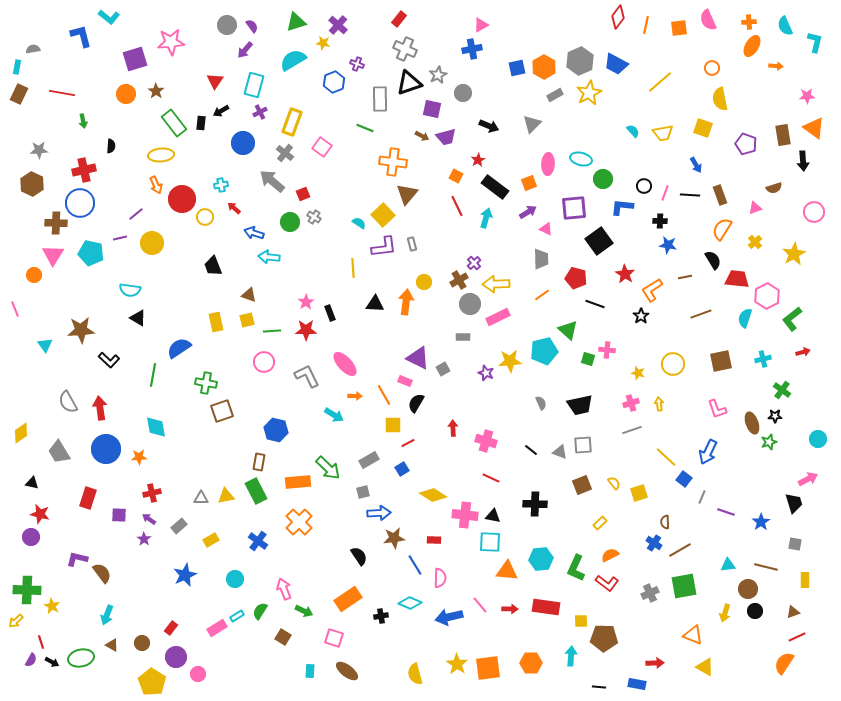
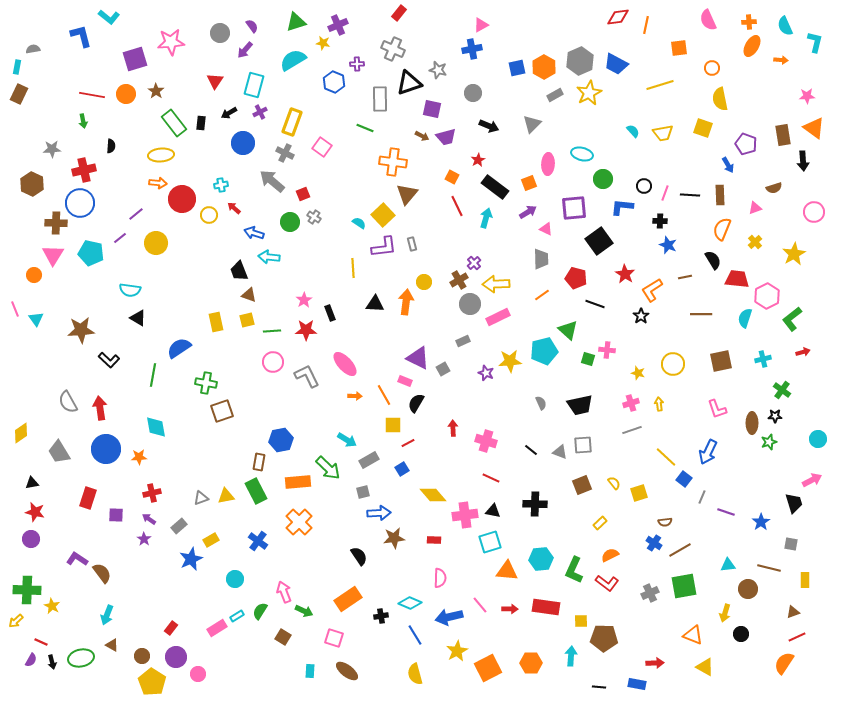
red diamond at (618, 17): rotated 45 degrees clockwise
red rectangle at (399, 19): moved 6 px up
gray circle at (227, 25): moved 7 px left, 8 px down
purple cross at (338, 25): rotated 24 degrees clockwise
orange square at (679, 28): moved 20 px down
gray cross at (405, 49): moved 12 px left
purple cross at (357, 64): rotated 24 degrees counterclockwise
orange arrow at (776, 66): moved 5 px right, 6 px up
gray star at (438, 75): moved 5 px up; rotated 30 degrees counterclockwise
blue hexagon at (334, 82): rotated 15 degrees counterclockwise
yellow line at (660, 82): moved 3 px down; rotated 24 degrees clockwise
red line at (62, 93): moved 30 px right, 2 px down
gray circle at (463, 93): moved 10 px right
black arrow at (221, 111): moved 8 px right, 2 px down
gray star at (39, 150): moved 13 px right, 1 px up
gray cross at (285, 153): rotated 12 degrees counterclockwise
cyan ellipse at (581, 159): moved 1 px right, 5 px up
blue arrow at (696, 165): moved 32 px right
orange square at (456, 176): moved 4 px left, 1 px down
orange arrow at (156, 185): moved 2 px right, 2 px up; rotated 60 degrees counterclockwise
brown rectangle at (720, 195): rotated 18 degrees clockwise
yellow circle at (205, 217): moved 4 px right, 2 px up
orange semicircle at (722, 229): rotated 10 degrees counterclockwise
purple line at (120, 238): rotated 24 degrees counterclockwise
yellow circle at (152, 243): moved 4 px right
blue star at (668, 245): rotated 12 degrees clockwise
black trapezoid at (213, 266): moved 26 px right, 5 px down
pink star at (306, 302): moved 2 px left, 2 px up
brown line at (701, 314): rotated 20 degrees clockwise
gray rectangle at (463, 337): moved 4 px down; rotated 24 degrees counterclockwise
cyan triangle at (45, 345): moved 9 px left, 26 px up
pink circle at (264, 362): moved 9 px right
cyan arrow at (334, 415): moved 13 px right, 25 px down
brown ellipse at (752, 423): rotated 20 degrees clockwise
blue hexagon at (276, 430): moved 5 px right, 10 px down; rotated 25 degrees counterclockwise
pink arrow at (808, 479): moved 4 px right, 1 px down
black triangle at (32, 483): rotated 24 degrees counterclockwise
yellow diamond at (433, 495): rotated 16 degrees clockwise
gray triangle at (201, 498): rotated 21 degrees counterclockwise
red star at (40, 514): moved 5 px left, 2 px up
purple square at (119, 515): moved 3 px left
pink cross at (465, 515): rotated 15 degrees counterclockwise
black triangle at (493, 516): moved 5 px up
brown semicircle at (665, 522): rotated 96 degrees counterclockwise
purple circle at (31, 537): moved 2 px down
cyan square at (490, 542): rotated 20 degrees counterclockwise
gray square at (795, 544): moved 4 px left
purple L-shape at (77, 559): rotated 20 degrees clockwise
blue line at (415, 565): moved 70 px down
brown line at (766, 567): moved 3 px right, 1 px down
green L-shape at (576, 568): moved 2 px left, 2 px down
blue star at (185, 575): moved 6 px right, 16 px up
pink arrow at (284, 589): moved 3 px down
black circle at (755, 611): moved 14 px left, 23 px down
red line at (41, 642): rotated 48 degrees counterclockwise
brown circle at (142, 643): moved 13 px down
black arrow at (52, 662): rotated 48 degrees clockwise
yellow star at (457, 664): moved 13 px up; rotated 10 degrees clockwise
orange square at (488, 668): rotated 20 degrees counterclockwise
